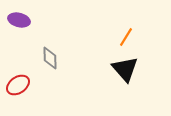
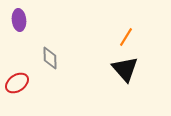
purple ellipse: rotated 70 degrees clockwise
red ellipse: moved 1 px left, 2 px up
